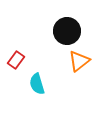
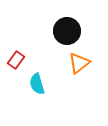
orange triangle: moved 2 px down
